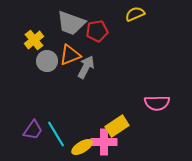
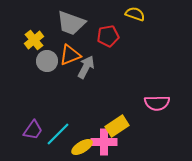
yellow semicircle: rotated 42 degrees clockwise
red pentagon: moved 11 px right, 5 px down
cyan line: moved 2 px right; rotated 76 degrees clockwise
